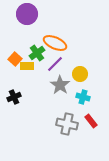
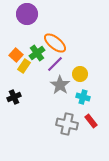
orange ellipse: rotated 15 degrees clockwise
orange square: moved 1 px right, 4 px up
yellow rectangle: moved 3 px left; rotated 56 degrees counterclockwise
